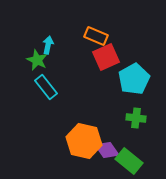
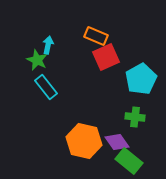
cyan pentagon: moved 7 px right
green cross: moved 1 px left, 1 px up
purple diamond: moved 10 px right, 8 px up
